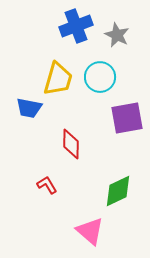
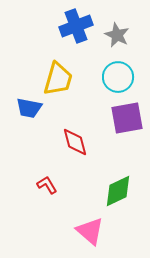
cyan circle: moved 18 px right
red diamond: moved 4 px right, 2 px up; rotated 16 degrees counterclockwise
